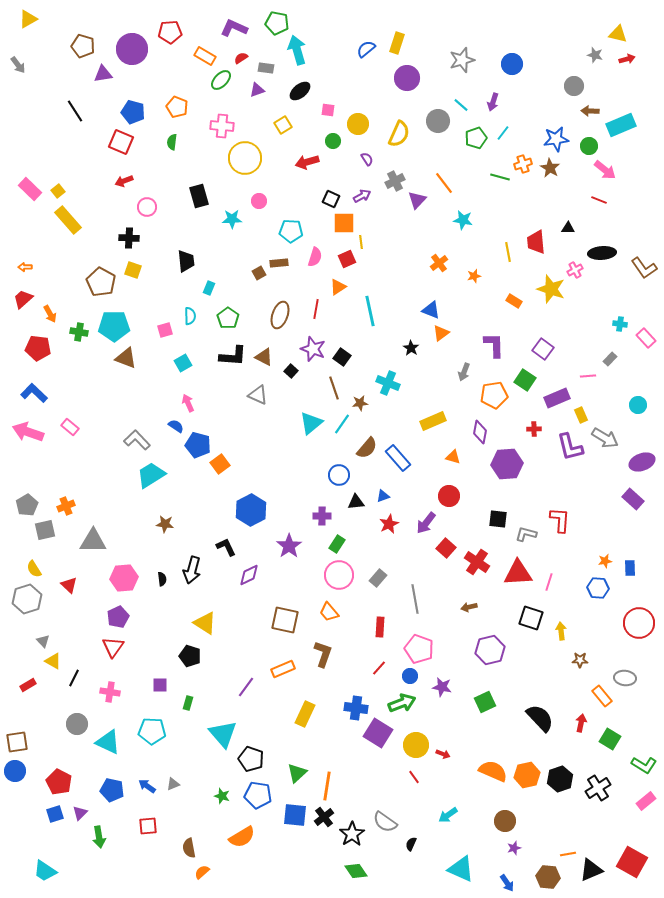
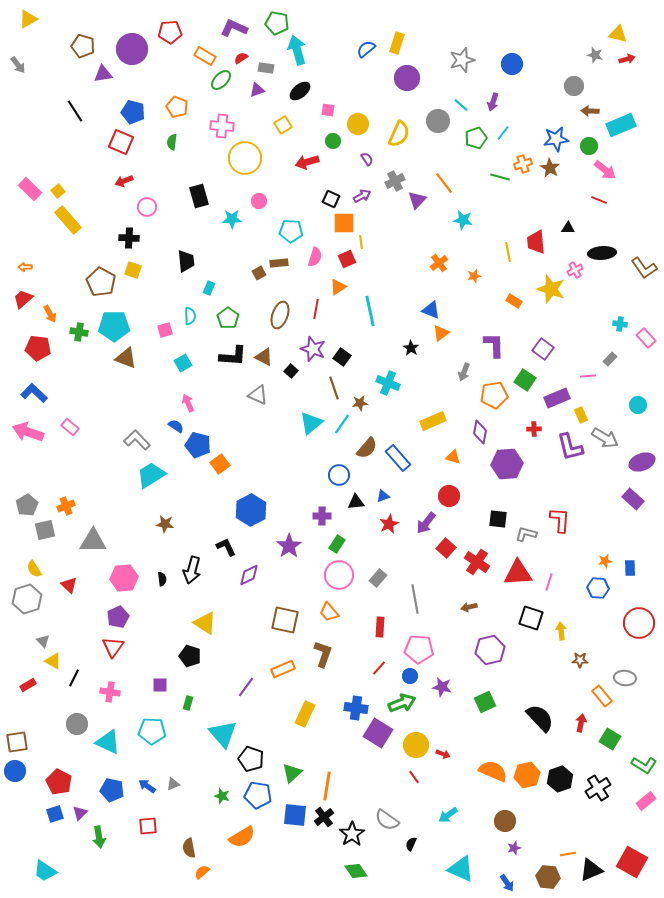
pink pentagon at (419, 649): rotated 16 degrees counterclockwise
green triangle at (297, 773): moved 5 px left
gray semicircle at (385, 822): moved 2 px right, 2 px up
